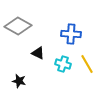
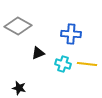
black triangle: rotated 48 degrees counterclockwise
yellow line: rotated 54 degrees counterclockwise
black star: moved 7 px down
